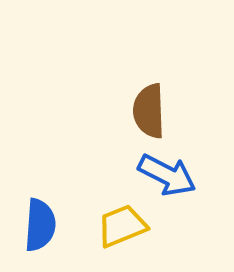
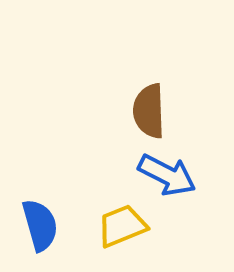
blue semicircle: rotated 20 degrees counterclockwise
